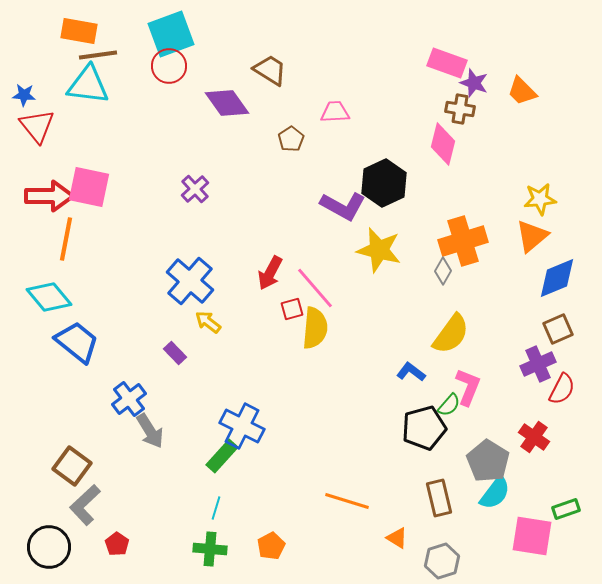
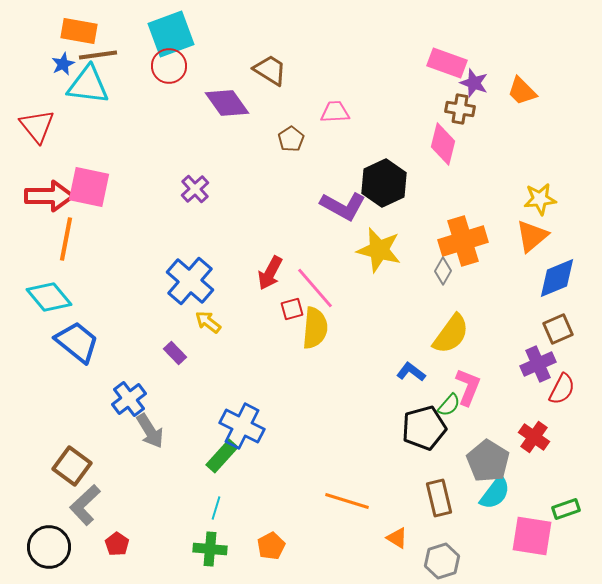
blue star at (24, 95): moved 39 px right, 31 px up; rotated 30 degrees counterclockwise
